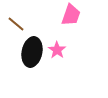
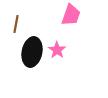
brown line: rotated 60 degrees clockwise
